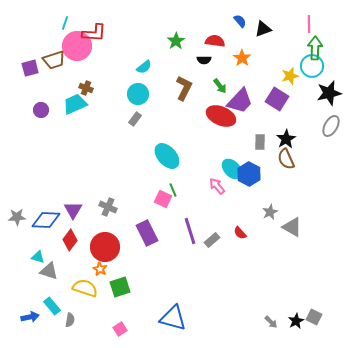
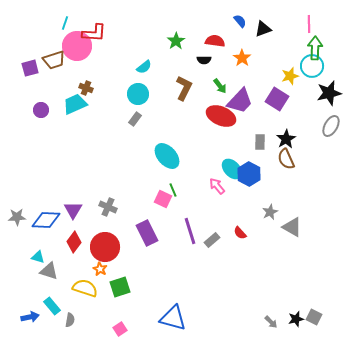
red diamond at (70, 240): moved 4 px right, 2 px down
black star at (296, 321): moved 2 px up; rotated 14 degrees clockwise
